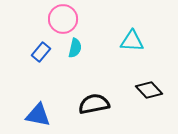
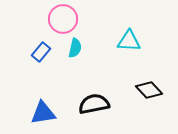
cyan triangle: moved 3 px left
blue triangle: moved 5 px right, 2 px up; rotated 20 degrees counterclockwise
